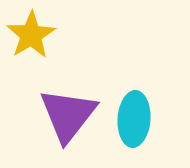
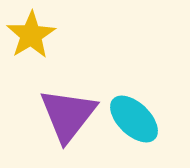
cyan ellipse: rotated 50 degrees counterclockwise
